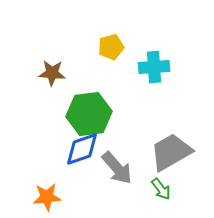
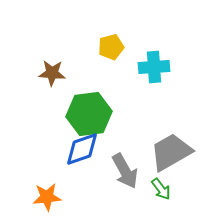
gray arrow: moved 8 px right, 3 px down; rotated 12 degrees clockwise
